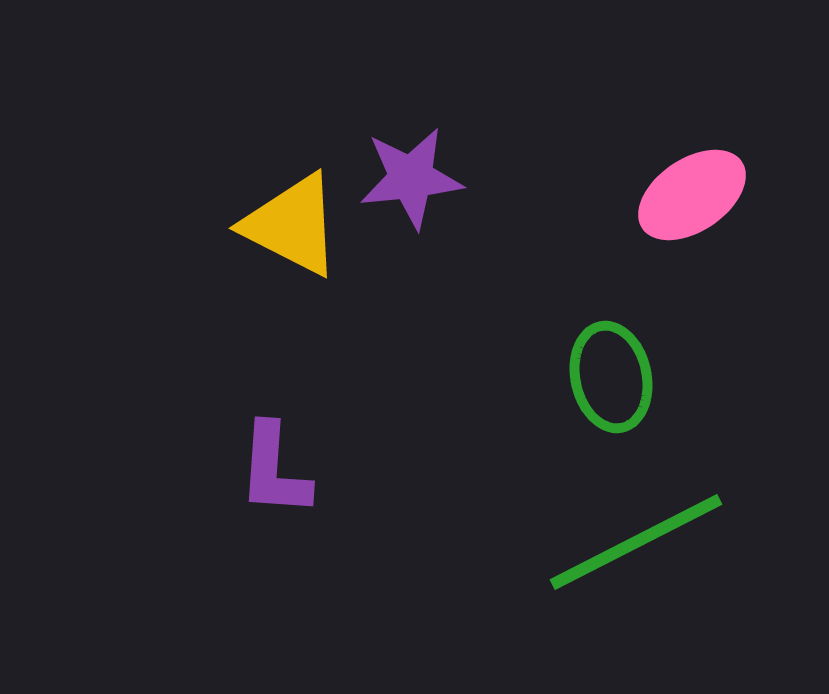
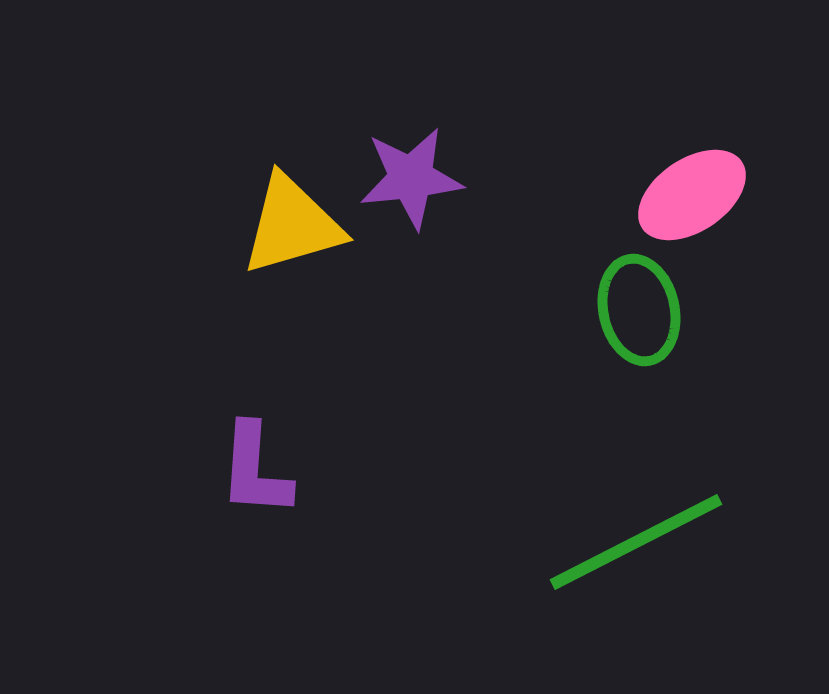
yellow triangle: rotated 43 degrees counterclockwise
green ellipse: moved 28 px right, 67 px up
purple L-shape: moved 19 px left
